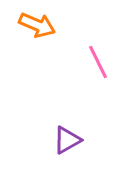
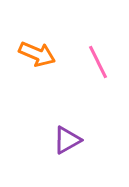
orange arrow: moved 29 px down
